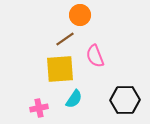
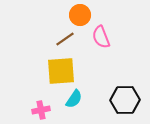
pink semicircle: moved 6 px right, 19 px up
yellow square: moved 1 px right, 2 px down
pink cross: moved 2 px right, 2 px down
